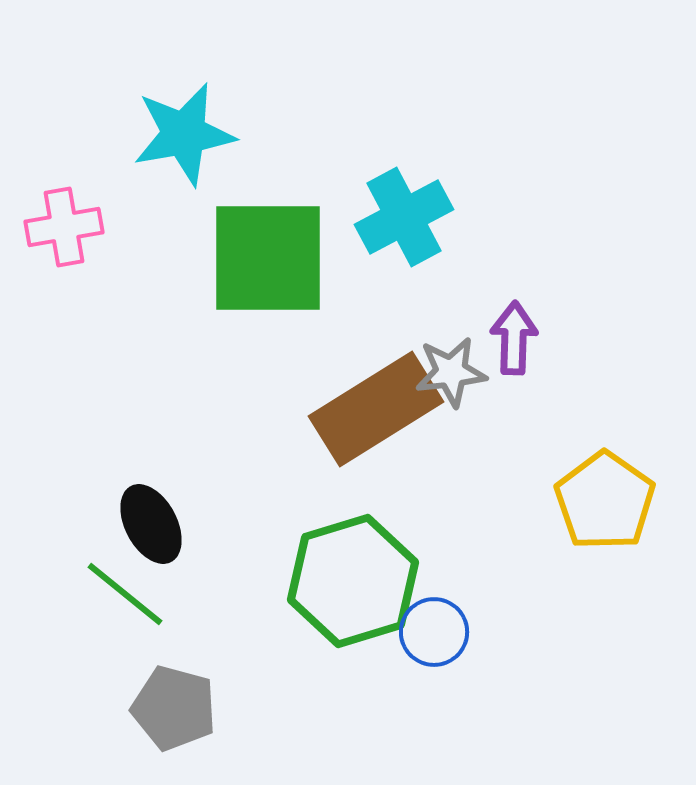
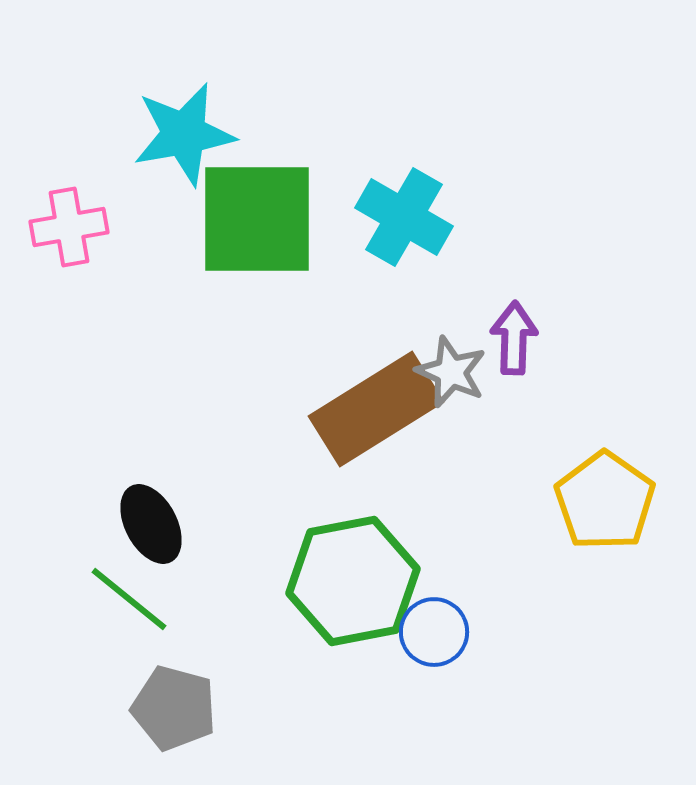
cyan cross: rotated 32 degrees counterclockwise
pink cross: moved 5 px right
green square: moved 11 px left, 39 px up
gray star: rotated 30 degrees clockwise
green hexagon: rotated 6 degrees clockwise
green line: moved 4 px right, 5 px down
